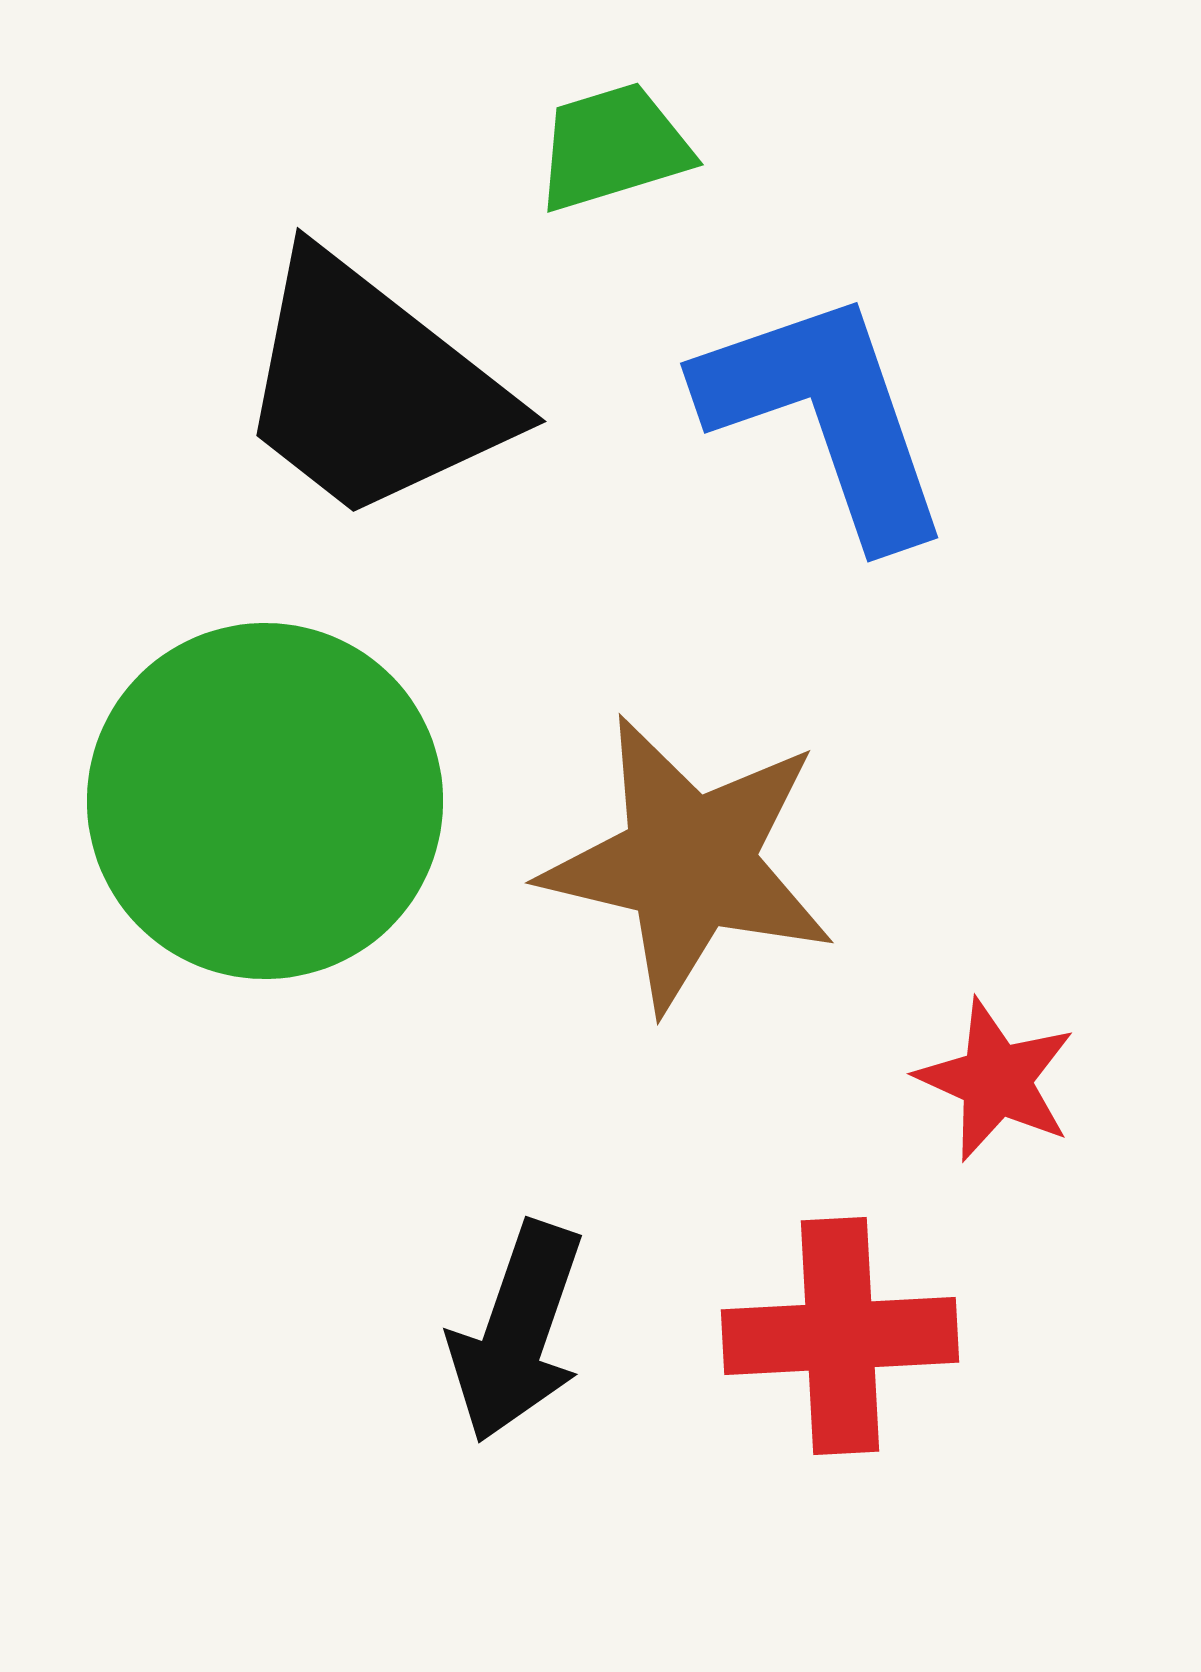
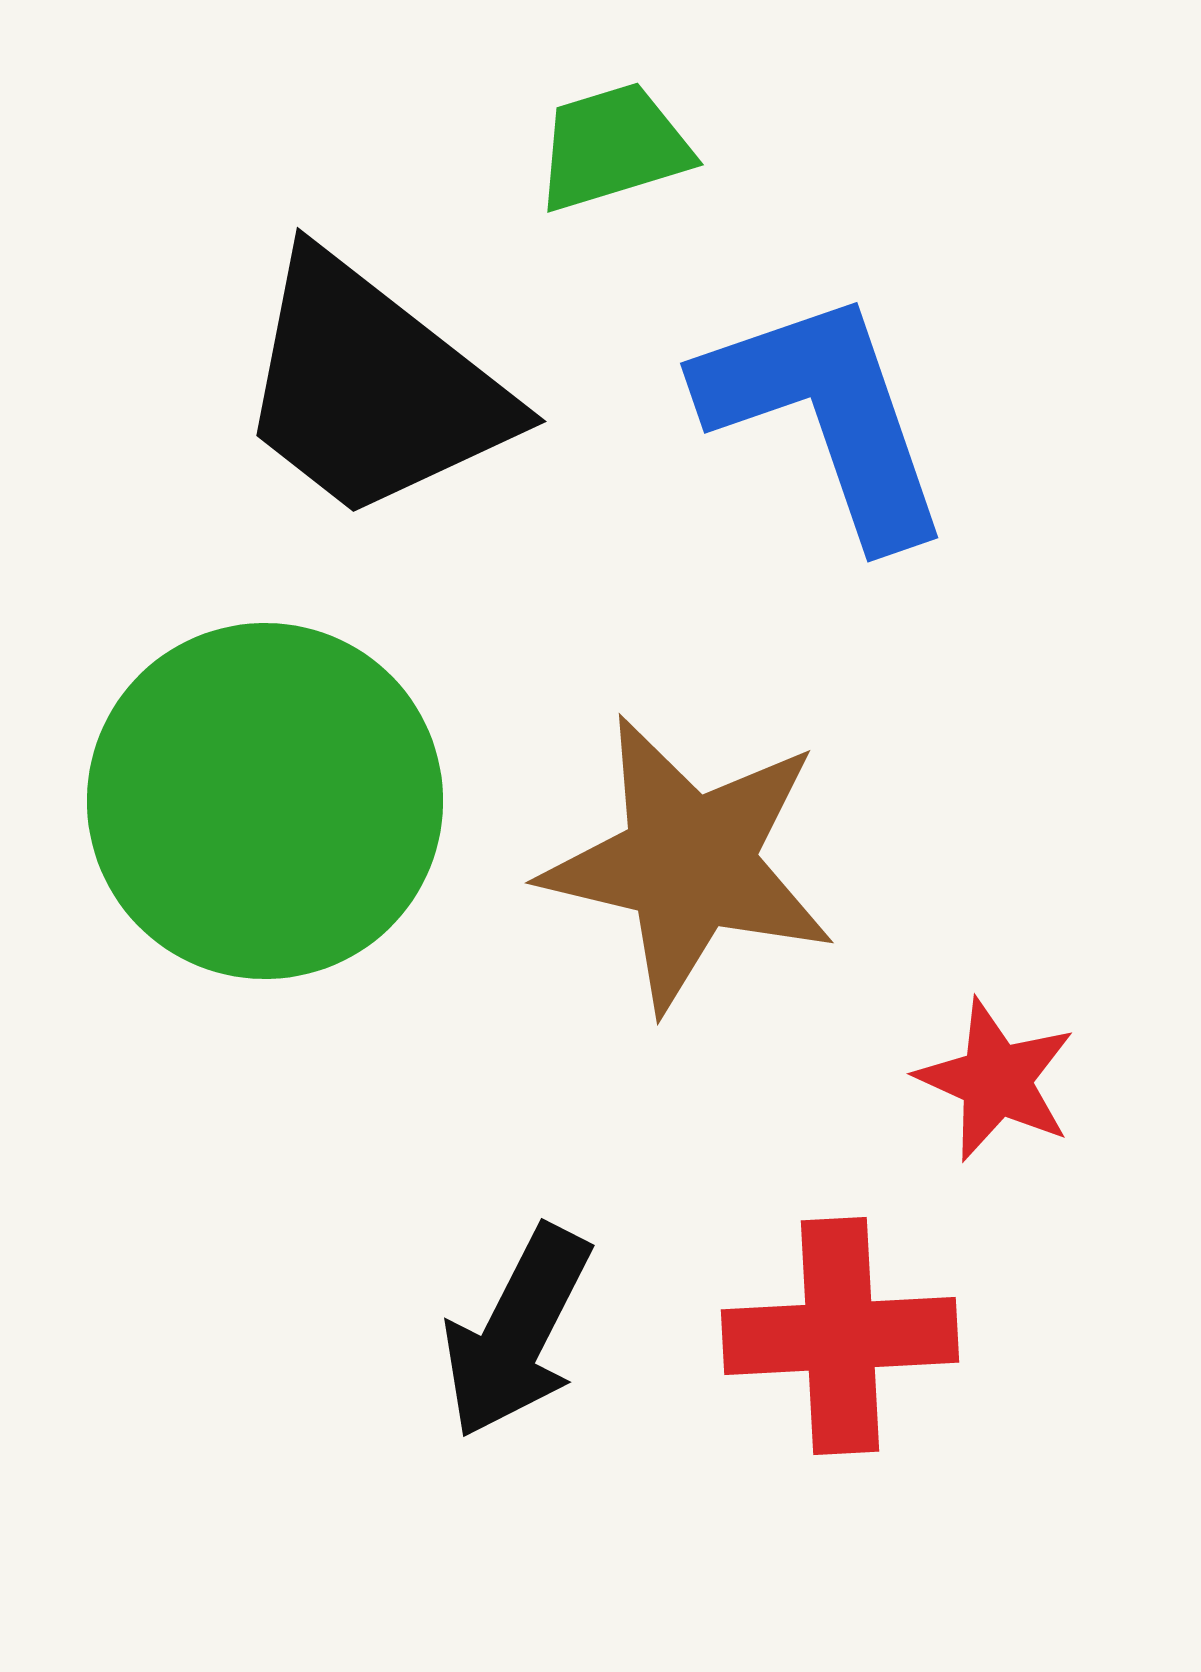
black arrow: rotated 8 degrees clockwise
